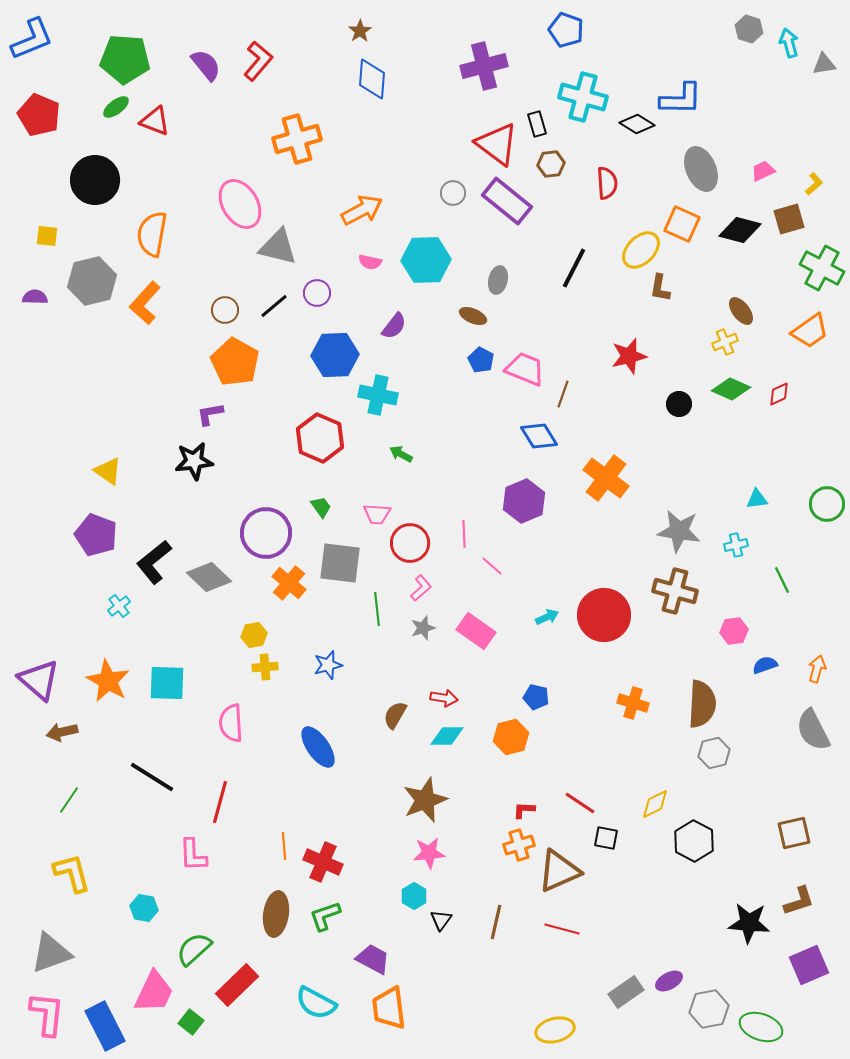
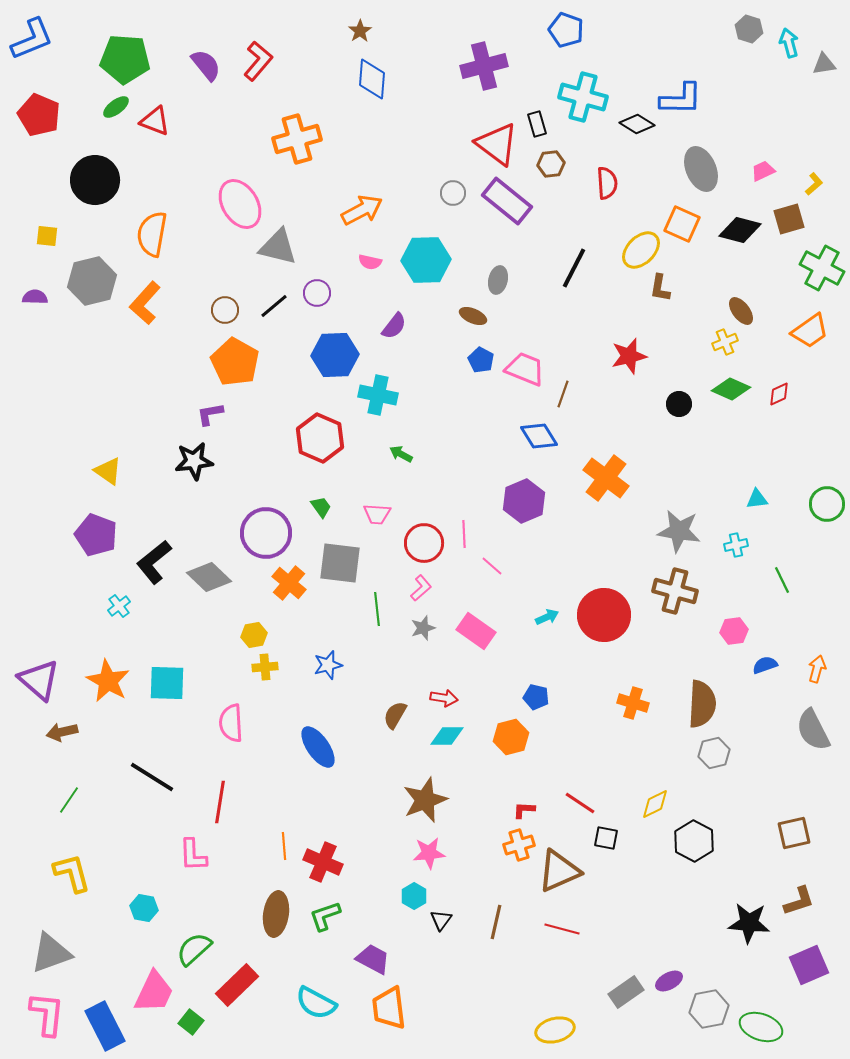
red circle at (410, 543): moved 14 px right
red line at (220, 802): rotated 6 degrees counterclockwise
